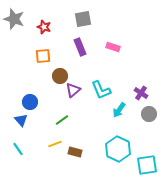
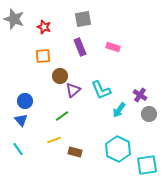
purple cross: moved 1 px left, 2 px down
blue circle: moved 5 px left, 1 px up
green line: moved 4 px up
yellow line: moved 1 px left, 4 px up
